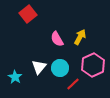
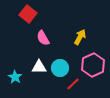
red square: rotated 12 degrees counterclockwise
pink semicircle: moved 14 px left, 1 px up
white triangle: rotated 49 degrees clockwise
